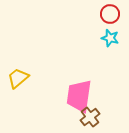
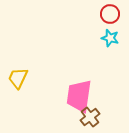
yellow trapezoid: rotated 25 degrees counterclockwise
